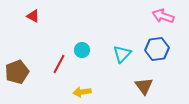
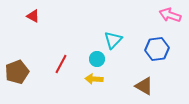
pink arrow: moved 7 px right, 1 px up
cyan circle: moved 15 px right, 9 px down
cyan triangle: moved 9 px left, 14 px up
red line: moved 2 px right
brown triangle: rotated 24 degrees counterclockwise
yellow arrow: moved 12 px right, 13 px up; rotated 12 degrees clockwise
